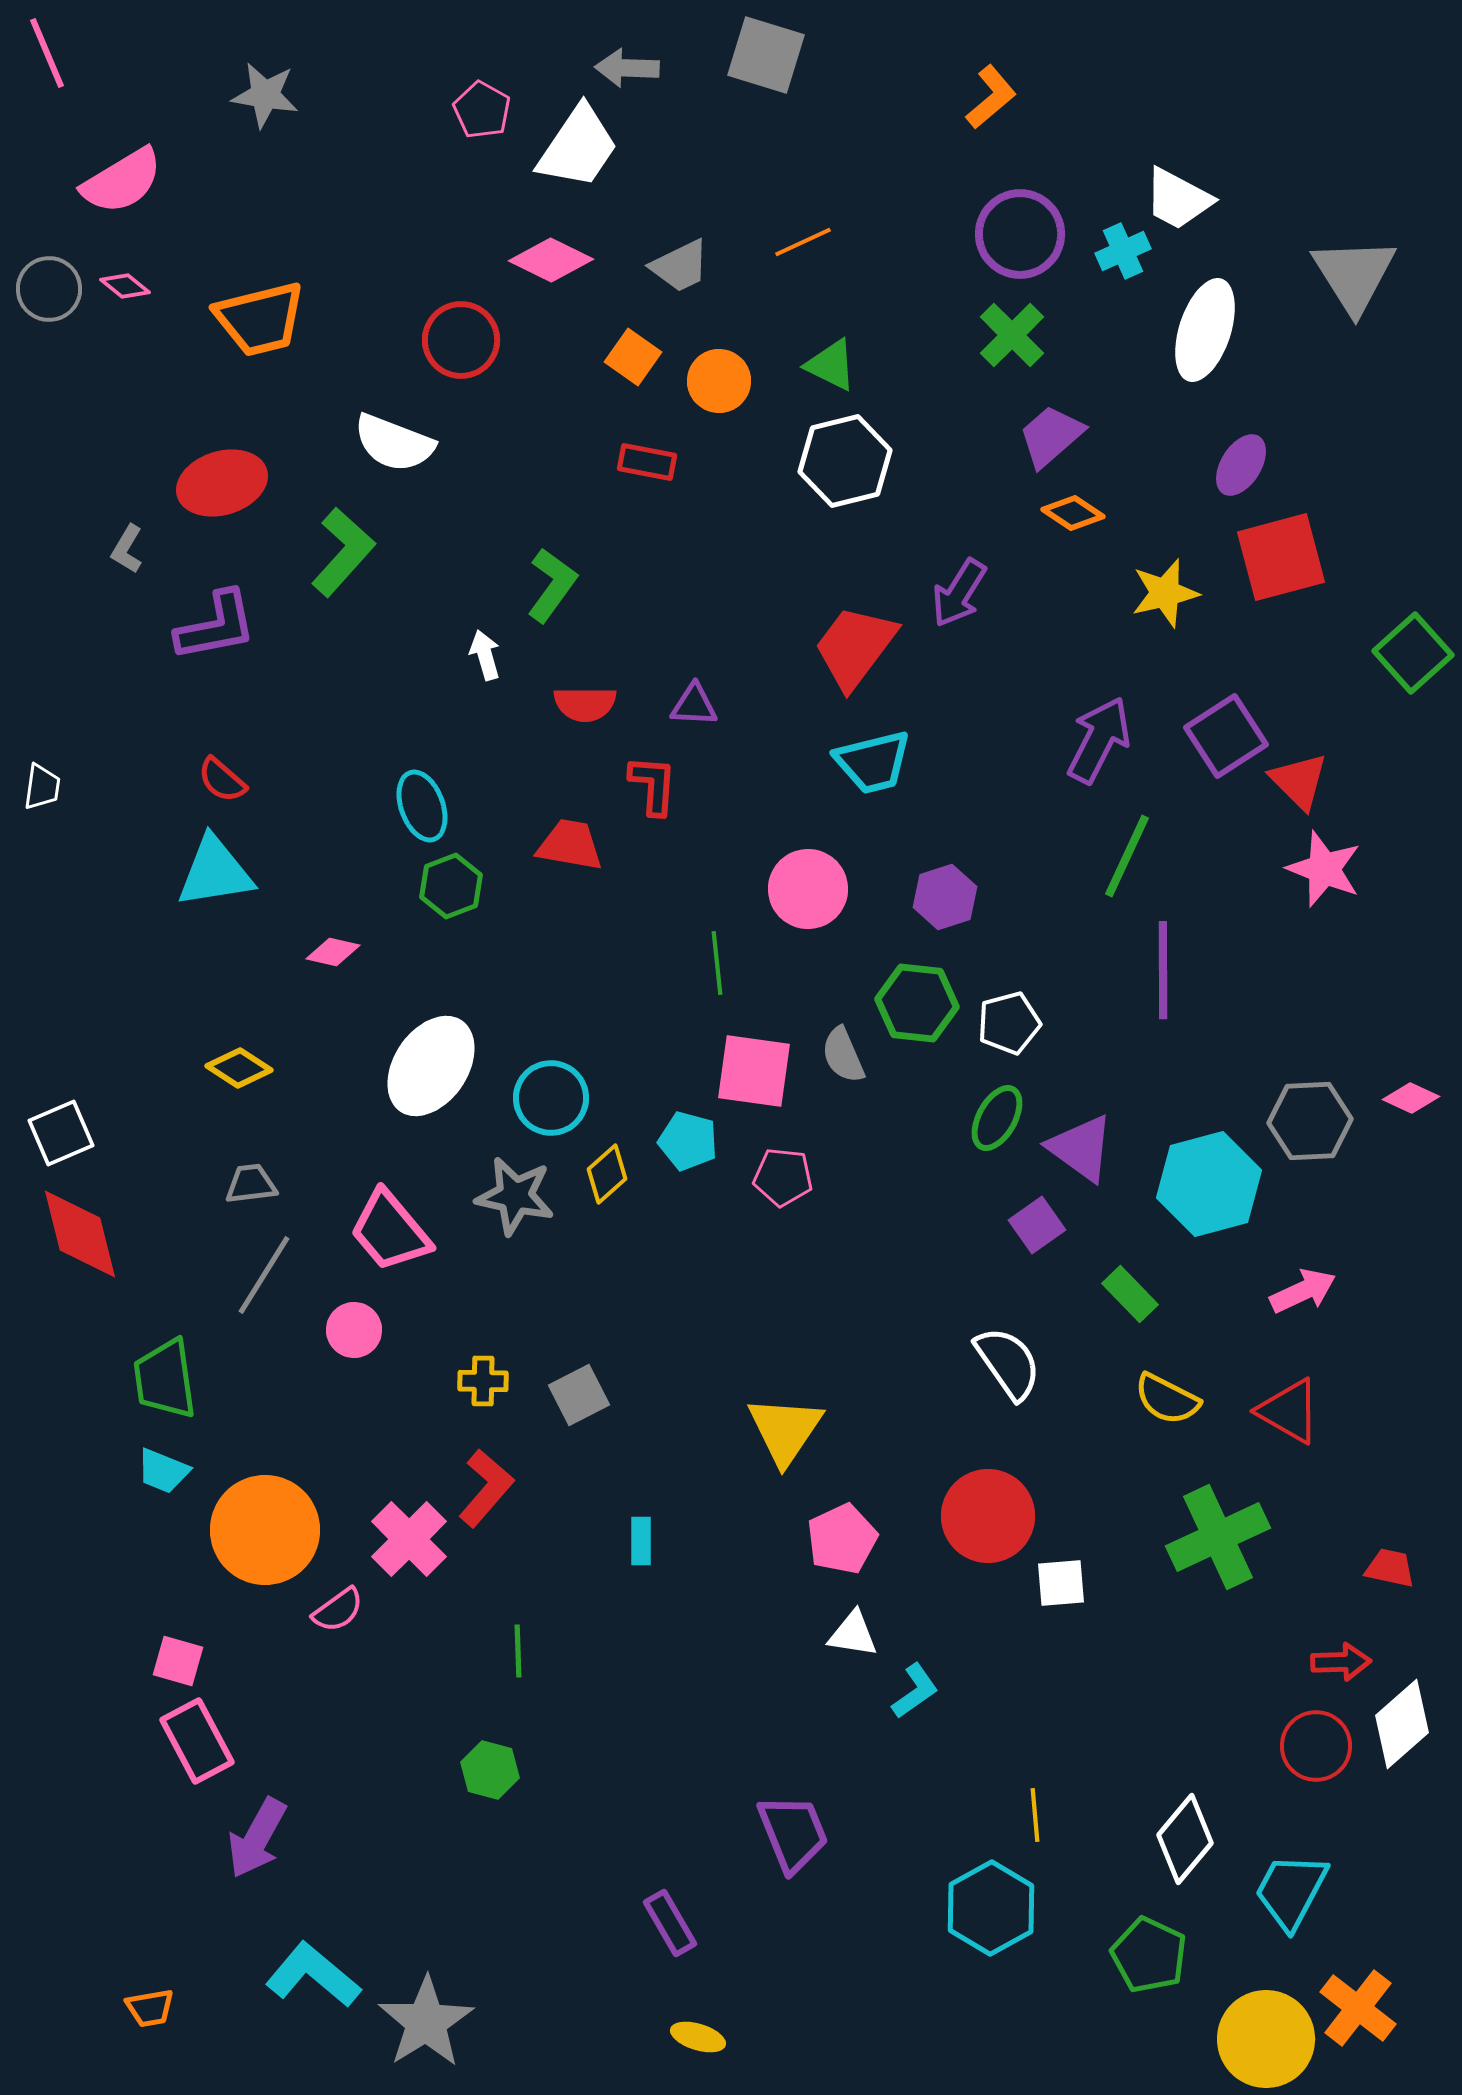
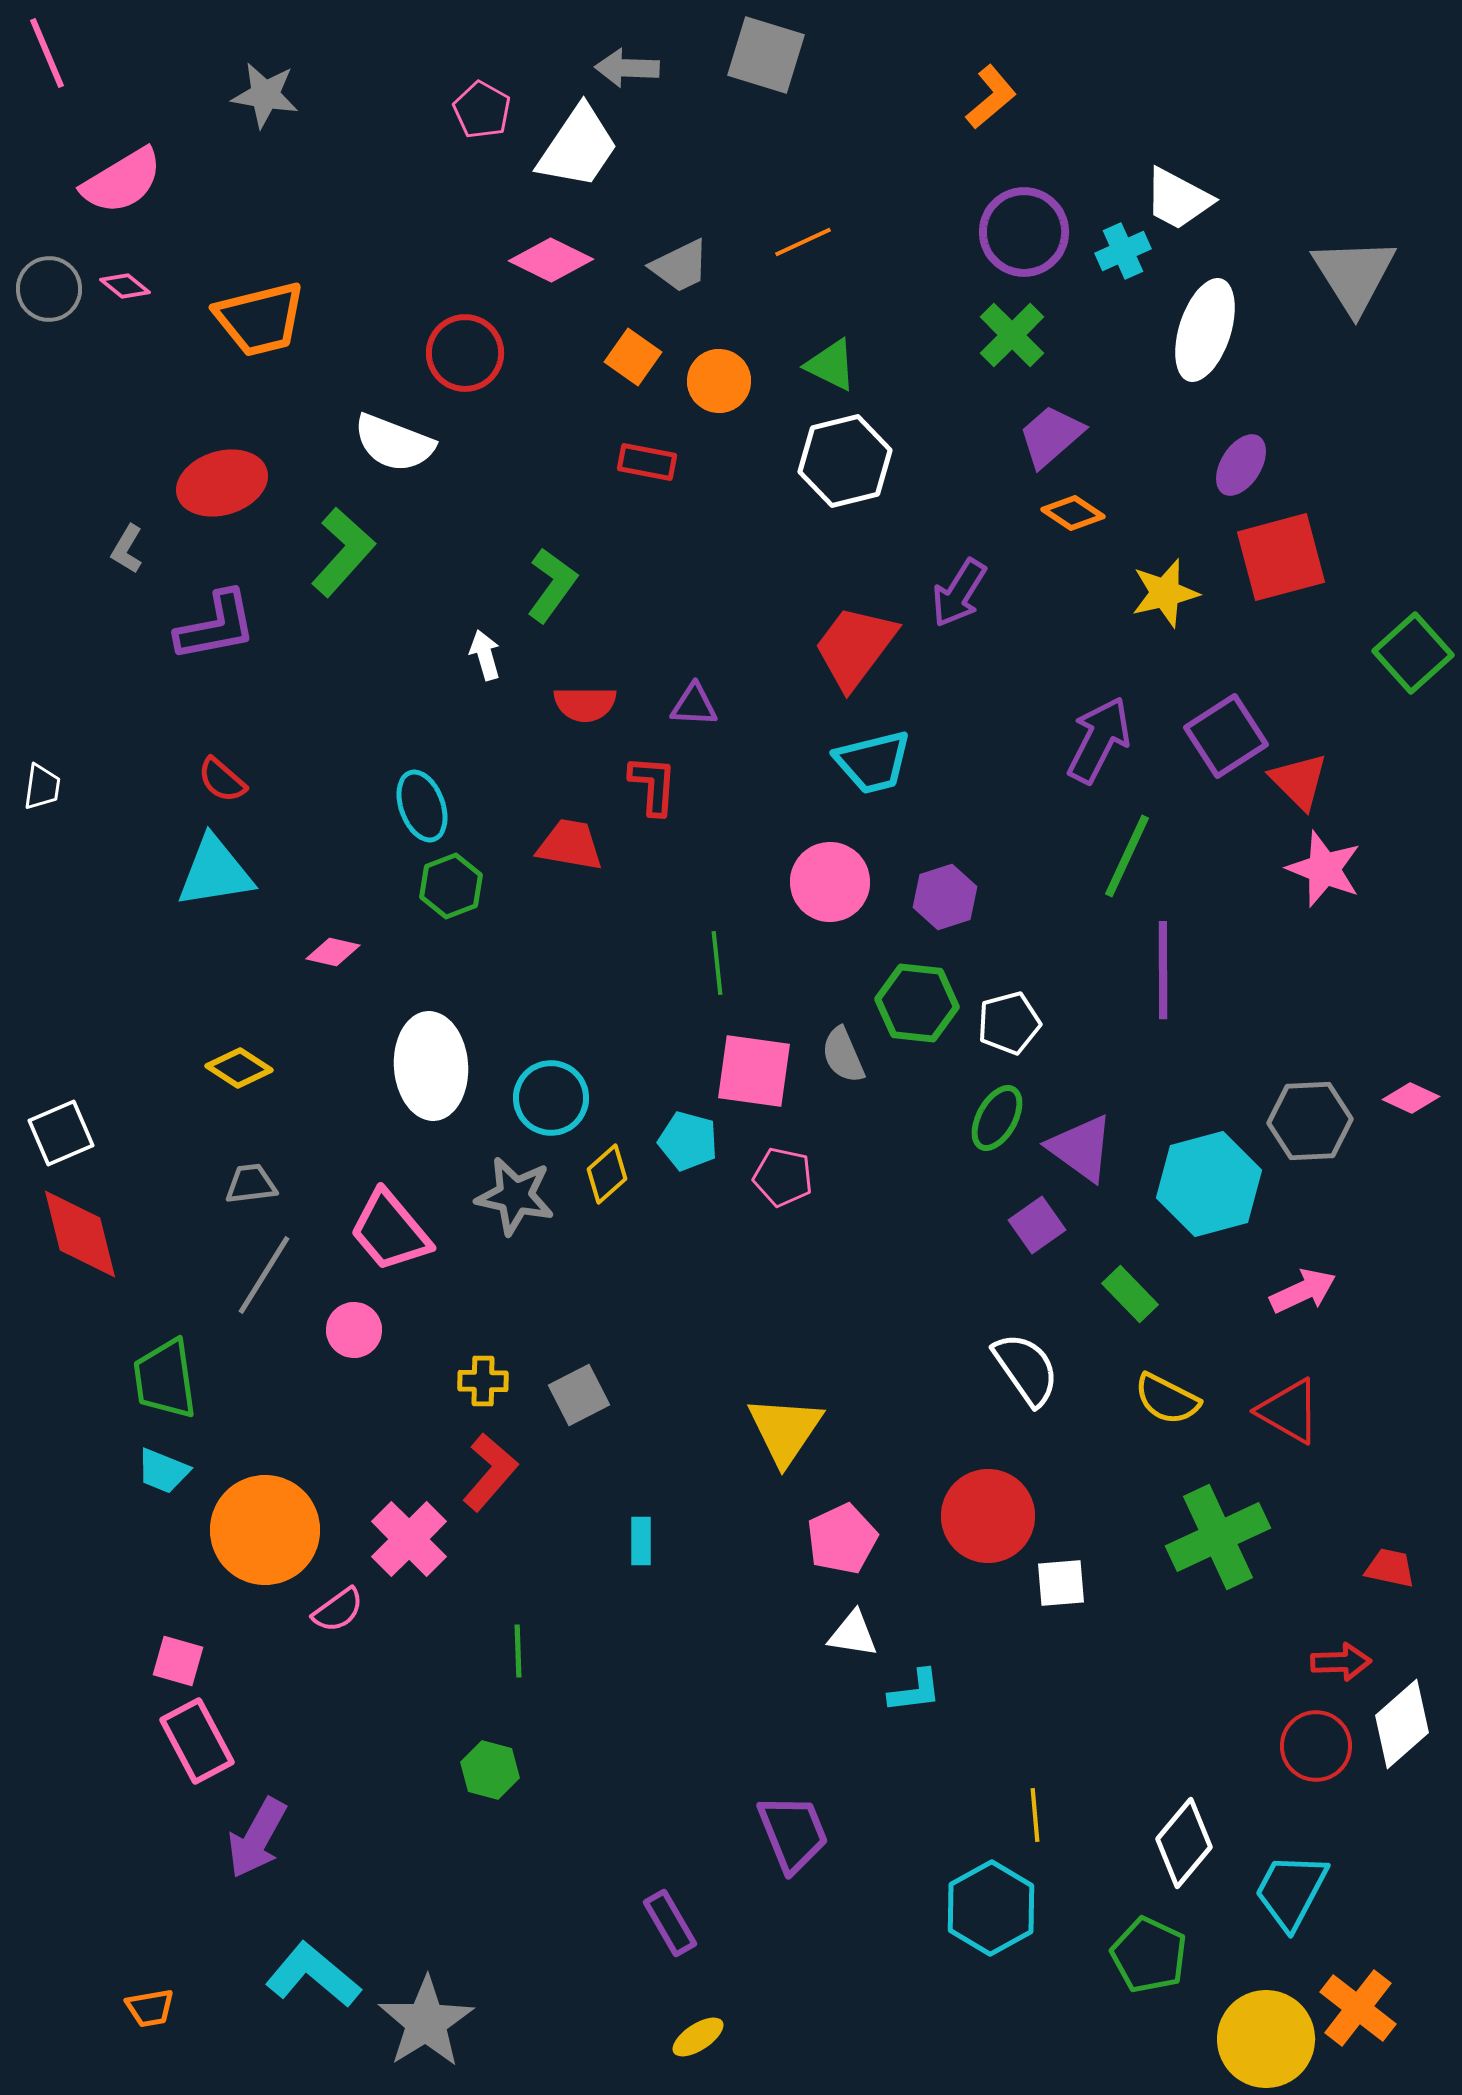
purple circle at (1020, 234): moved 4 px right, 2 px up
red circle at (461, 340): moved 4 px right, 13 px down
pink circle at (808, 889): moved 22 px right, 7 px up
white ellipse at (431, 1066): rotated 38 degrees counterclockwise
pink pentagon at (783, 1177): rotated 6 degrees clockwise
white semicircle at (1008, 1363): moved 18 px right, 6 px down
red L-shape at (486, 1488): moved 4 px right, 16 px up
cyan L-shape at (915, 1691): rotated 28 degrees clockwise
white diamond at (1185, 1839): moved 1 px left, 4 px down
yellow ellipse at (698, 2037): rotated 50 degrees counterclockwise
